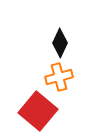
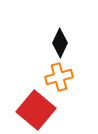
red square: moved 2 px left, 1 px up
